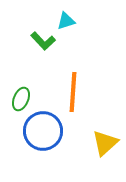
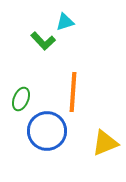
cyan triangle: moved 1 px left, 1 px down
blue circle: moved 4 px right
yellow triangle: rotated 20 degrees clockwise
